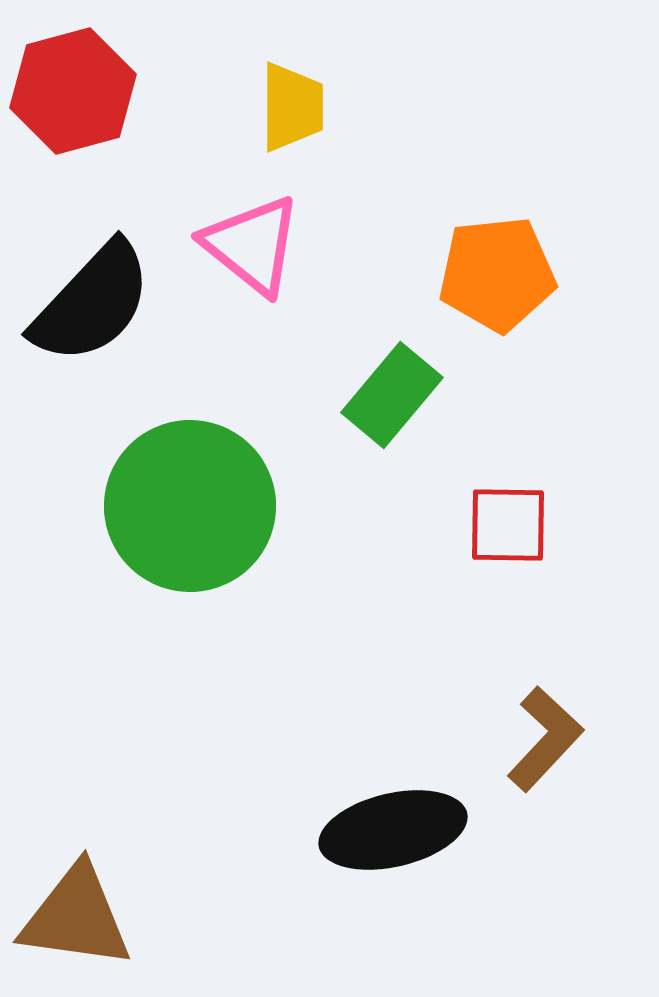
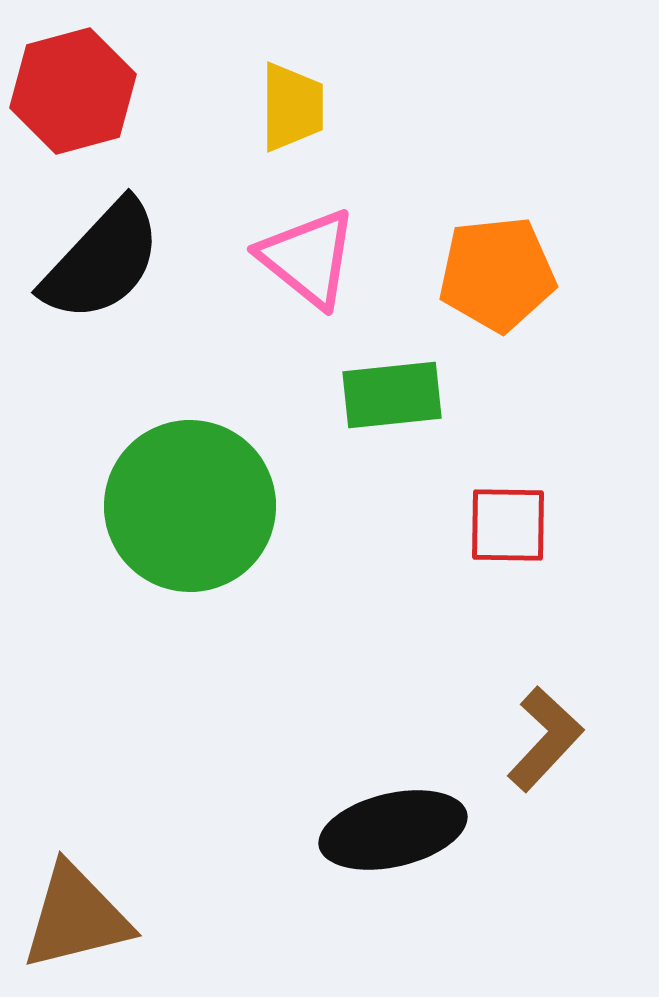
pink triangle: moved 56 px right, 13 px down
black semicircle: moved 10 px right, 42 px up
green rectangle: rotated 44 degrees clockwise
brown triangle: rotated 22 degrees counterclockwise
